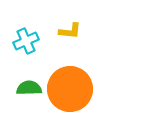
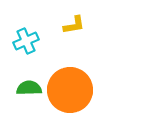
yellow L-shape: moved 4 px right, 6 px up; rotated 15 degrees counterclockwise
orange circle: moved 1 px down
